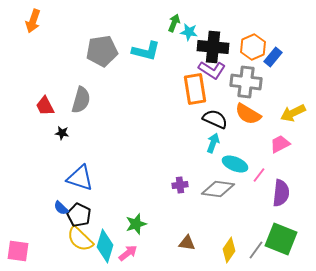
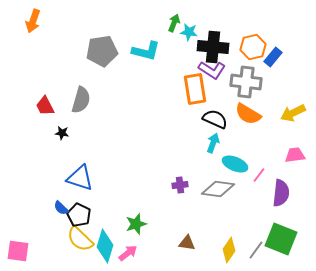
orange hexagon: rotated 10 degrees clockwise
pink trapezoid: moved 15 px right, 11 px down; rotated 20 degrees clockwise
